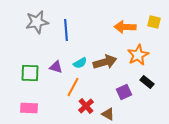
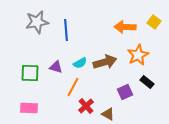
yellow square: rotated 24 degrees clockwise
purple square: moved 1 px right
